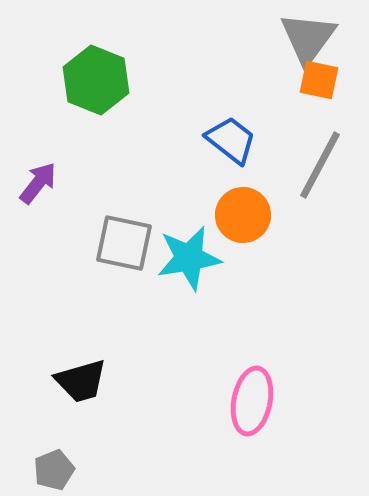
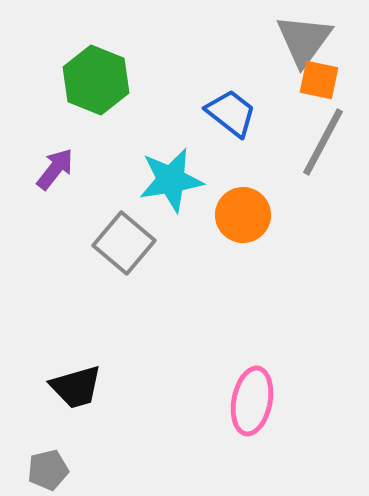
gray triangle: moved 4 px left, 2 px down
blue trapezoid: moved 27 px up
gray line: moved 3 px right, 23 px up
purple arrow: moved 17 px right, 14 px up
gray square: rotated 28 degrees clockwise
cyan star: moved 18 px left, 78 px up
black trapezoid: moved 5 px left, 6 px down
gray pentagon: moved 6 px left; rotated 9 degrees clockwise
